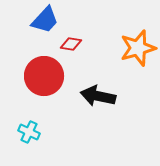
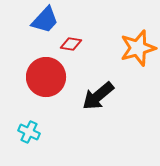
red circle: moved 2 px right, 1 px down
black arrow: rotated 52 degrees counterclockwise
